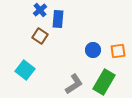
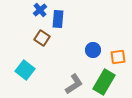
brown square: moved 2 px right, 2 px down
orange square: moved 6 px down
